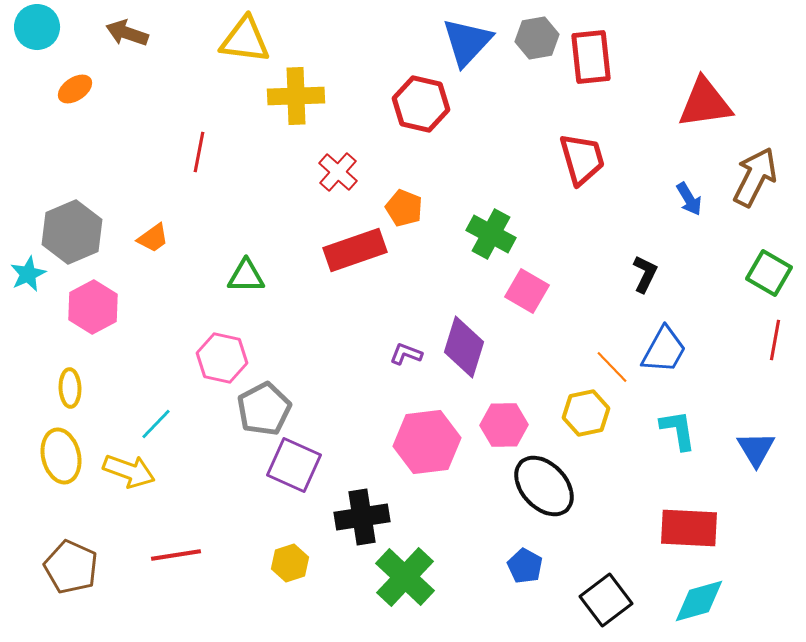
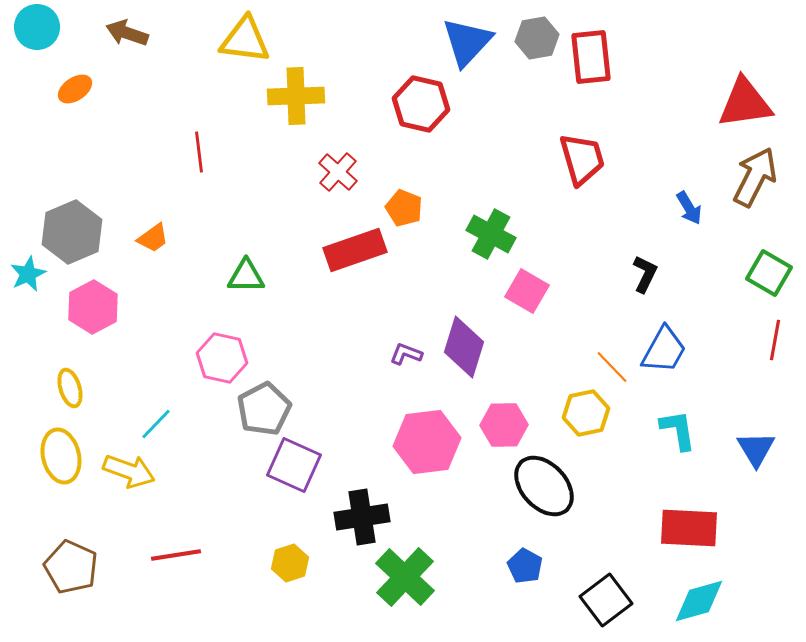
red triangle at (705, 103): moved 40 px right
red line at (199, 152): rotated 18 degrees counterclockwise
blue arrow at (689, 199): moved 9 px down
yellow ellipse at (70, 388): rotated 15 degrees counterclockwise
